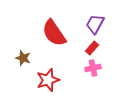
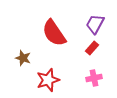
pink cross: moved 1 px right, 10 px down
